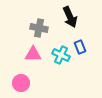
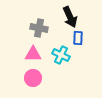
blue rectangle: moved 2 px left, 9 px up; rotated 24 degrees clockwise
pink circle: moved 12 px right, 5 px up
